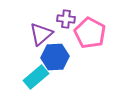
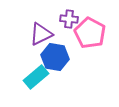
purple cross: moved 3 px right
purple triangle: rotated 15 degrees clockwise
blue hexagon: rotated 12 degrees clockwise
